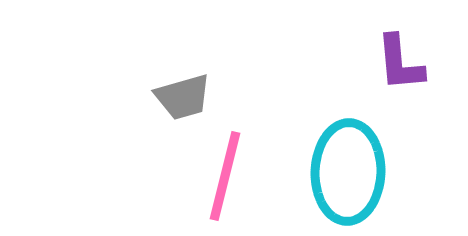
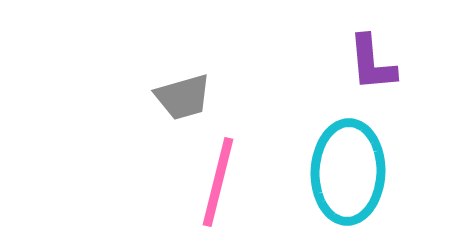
purple L-shape: moved 28 px left
pink line: moved 7 px left, 6 px down
